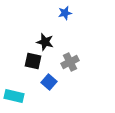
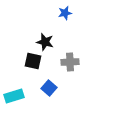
gray cross: rotated 24 degrees clockwise
blue square: moved 6 px down
cyan rectangle: rotated 30 degrees counterclockwise
